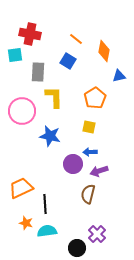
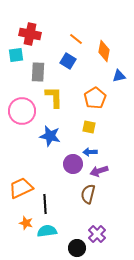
cyan square: moved 1 px right
